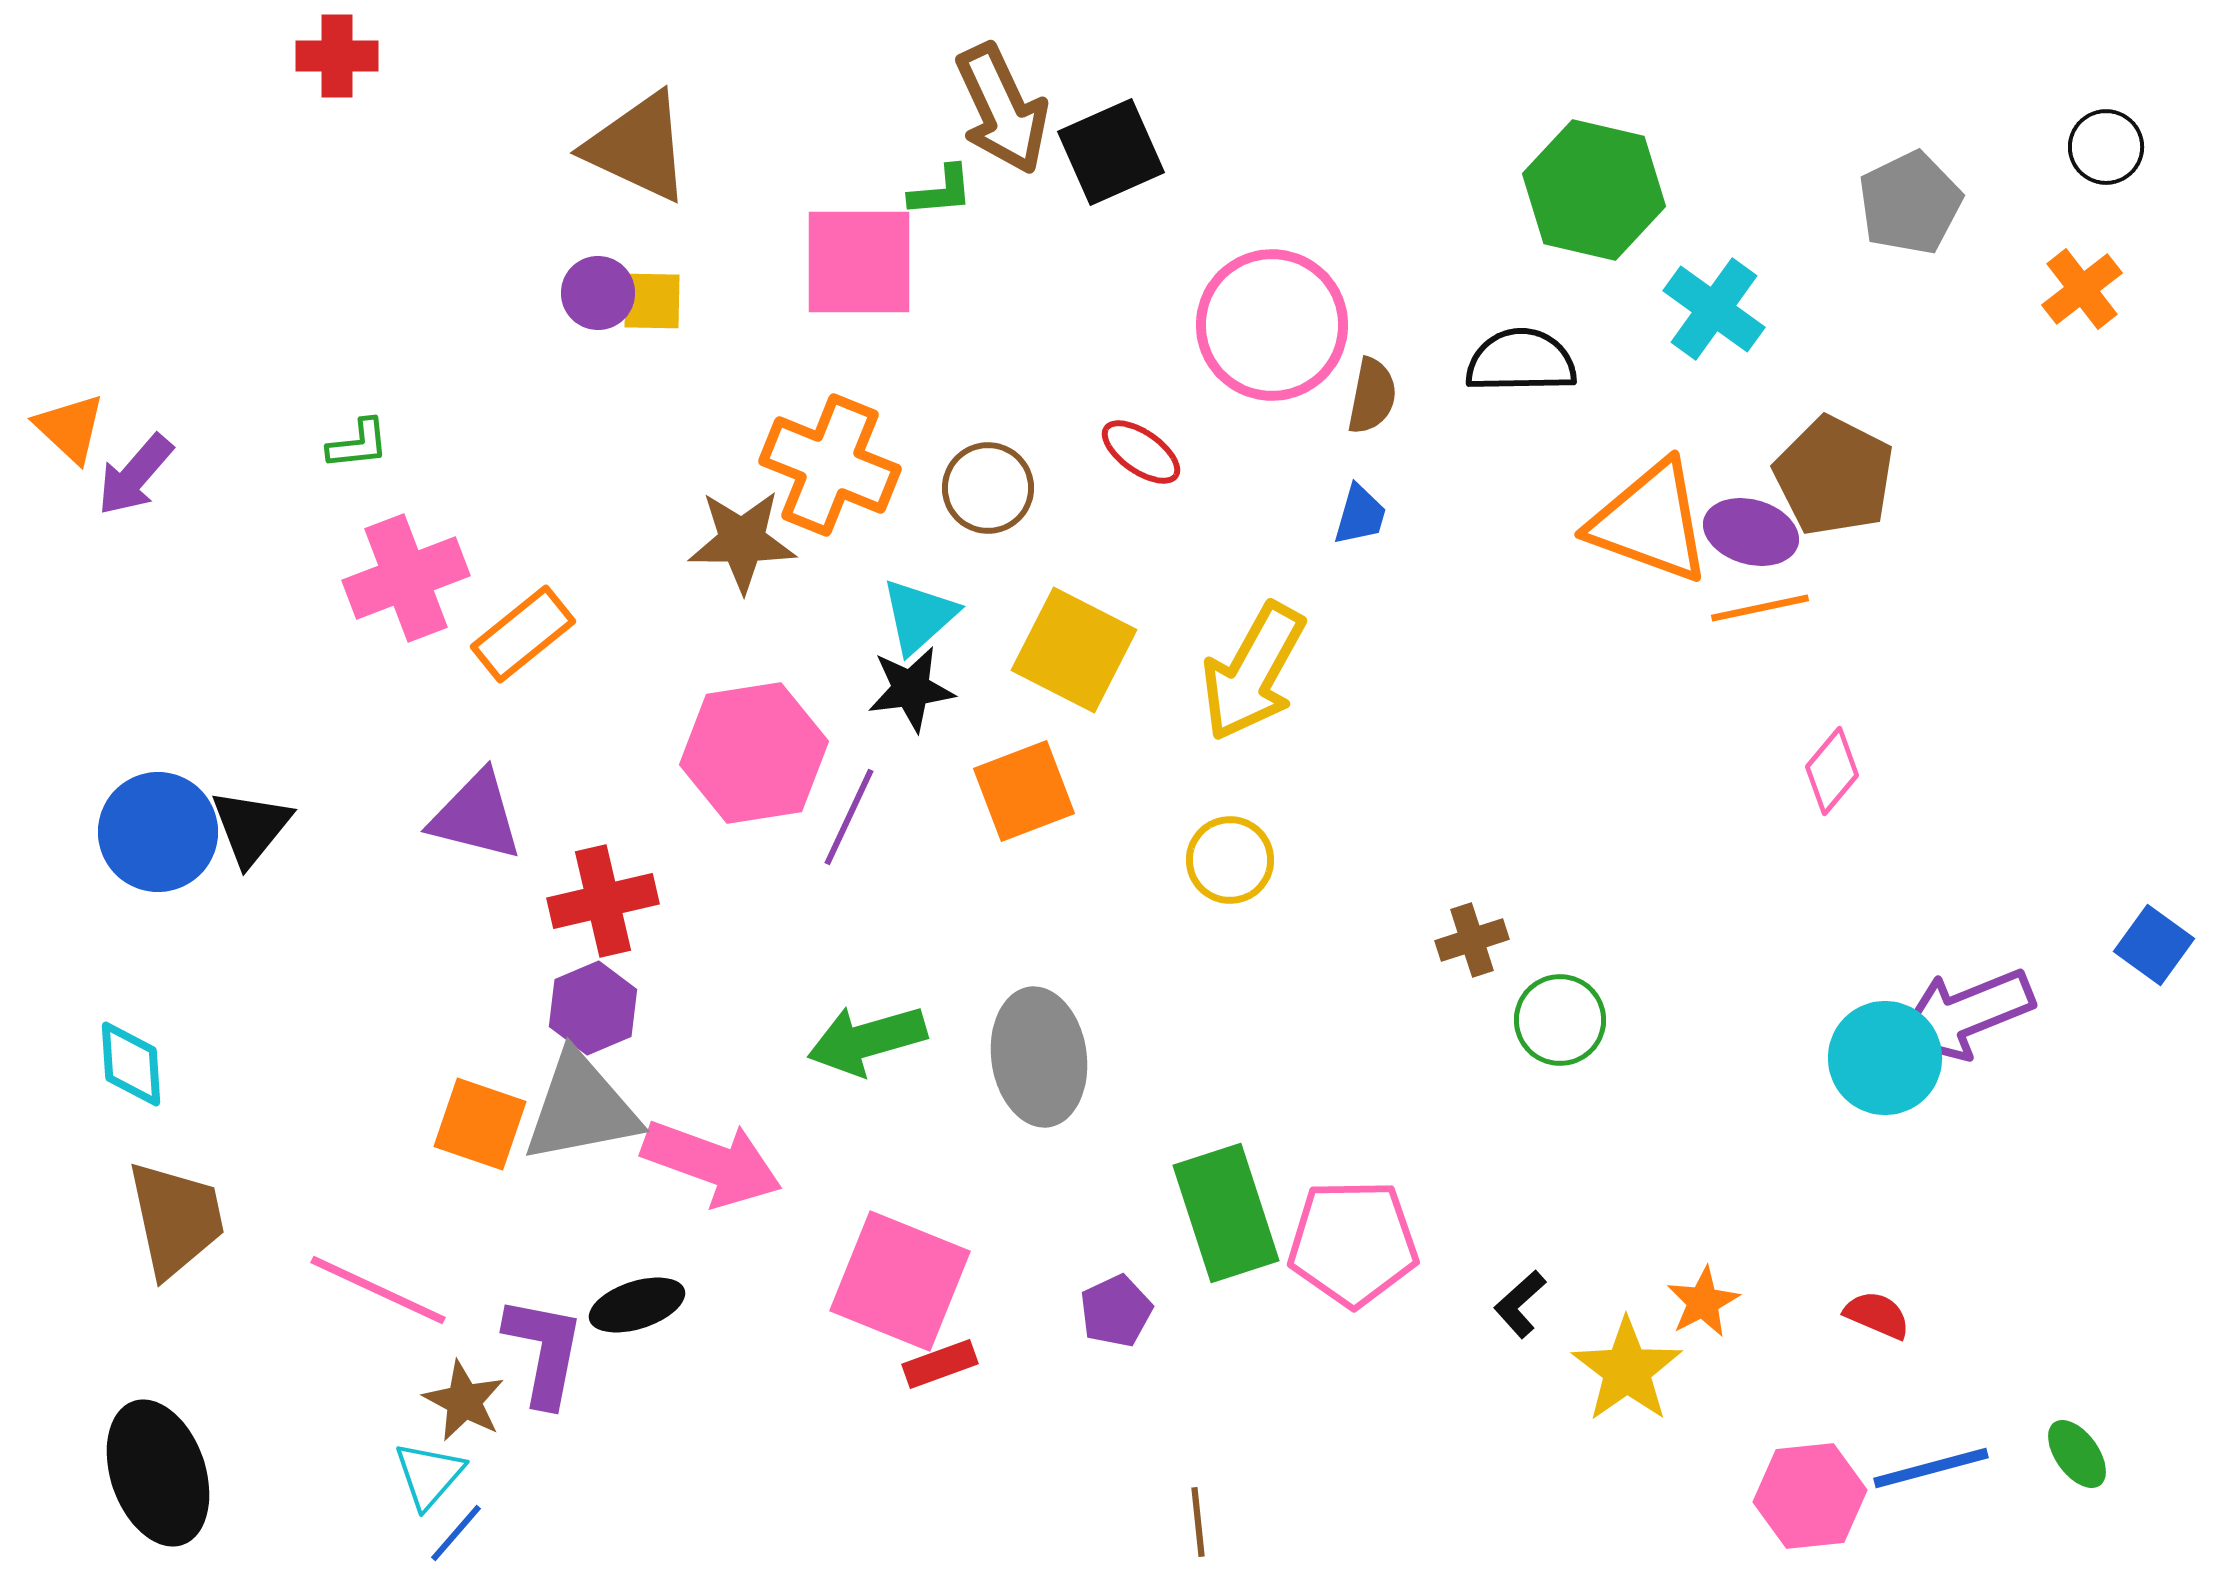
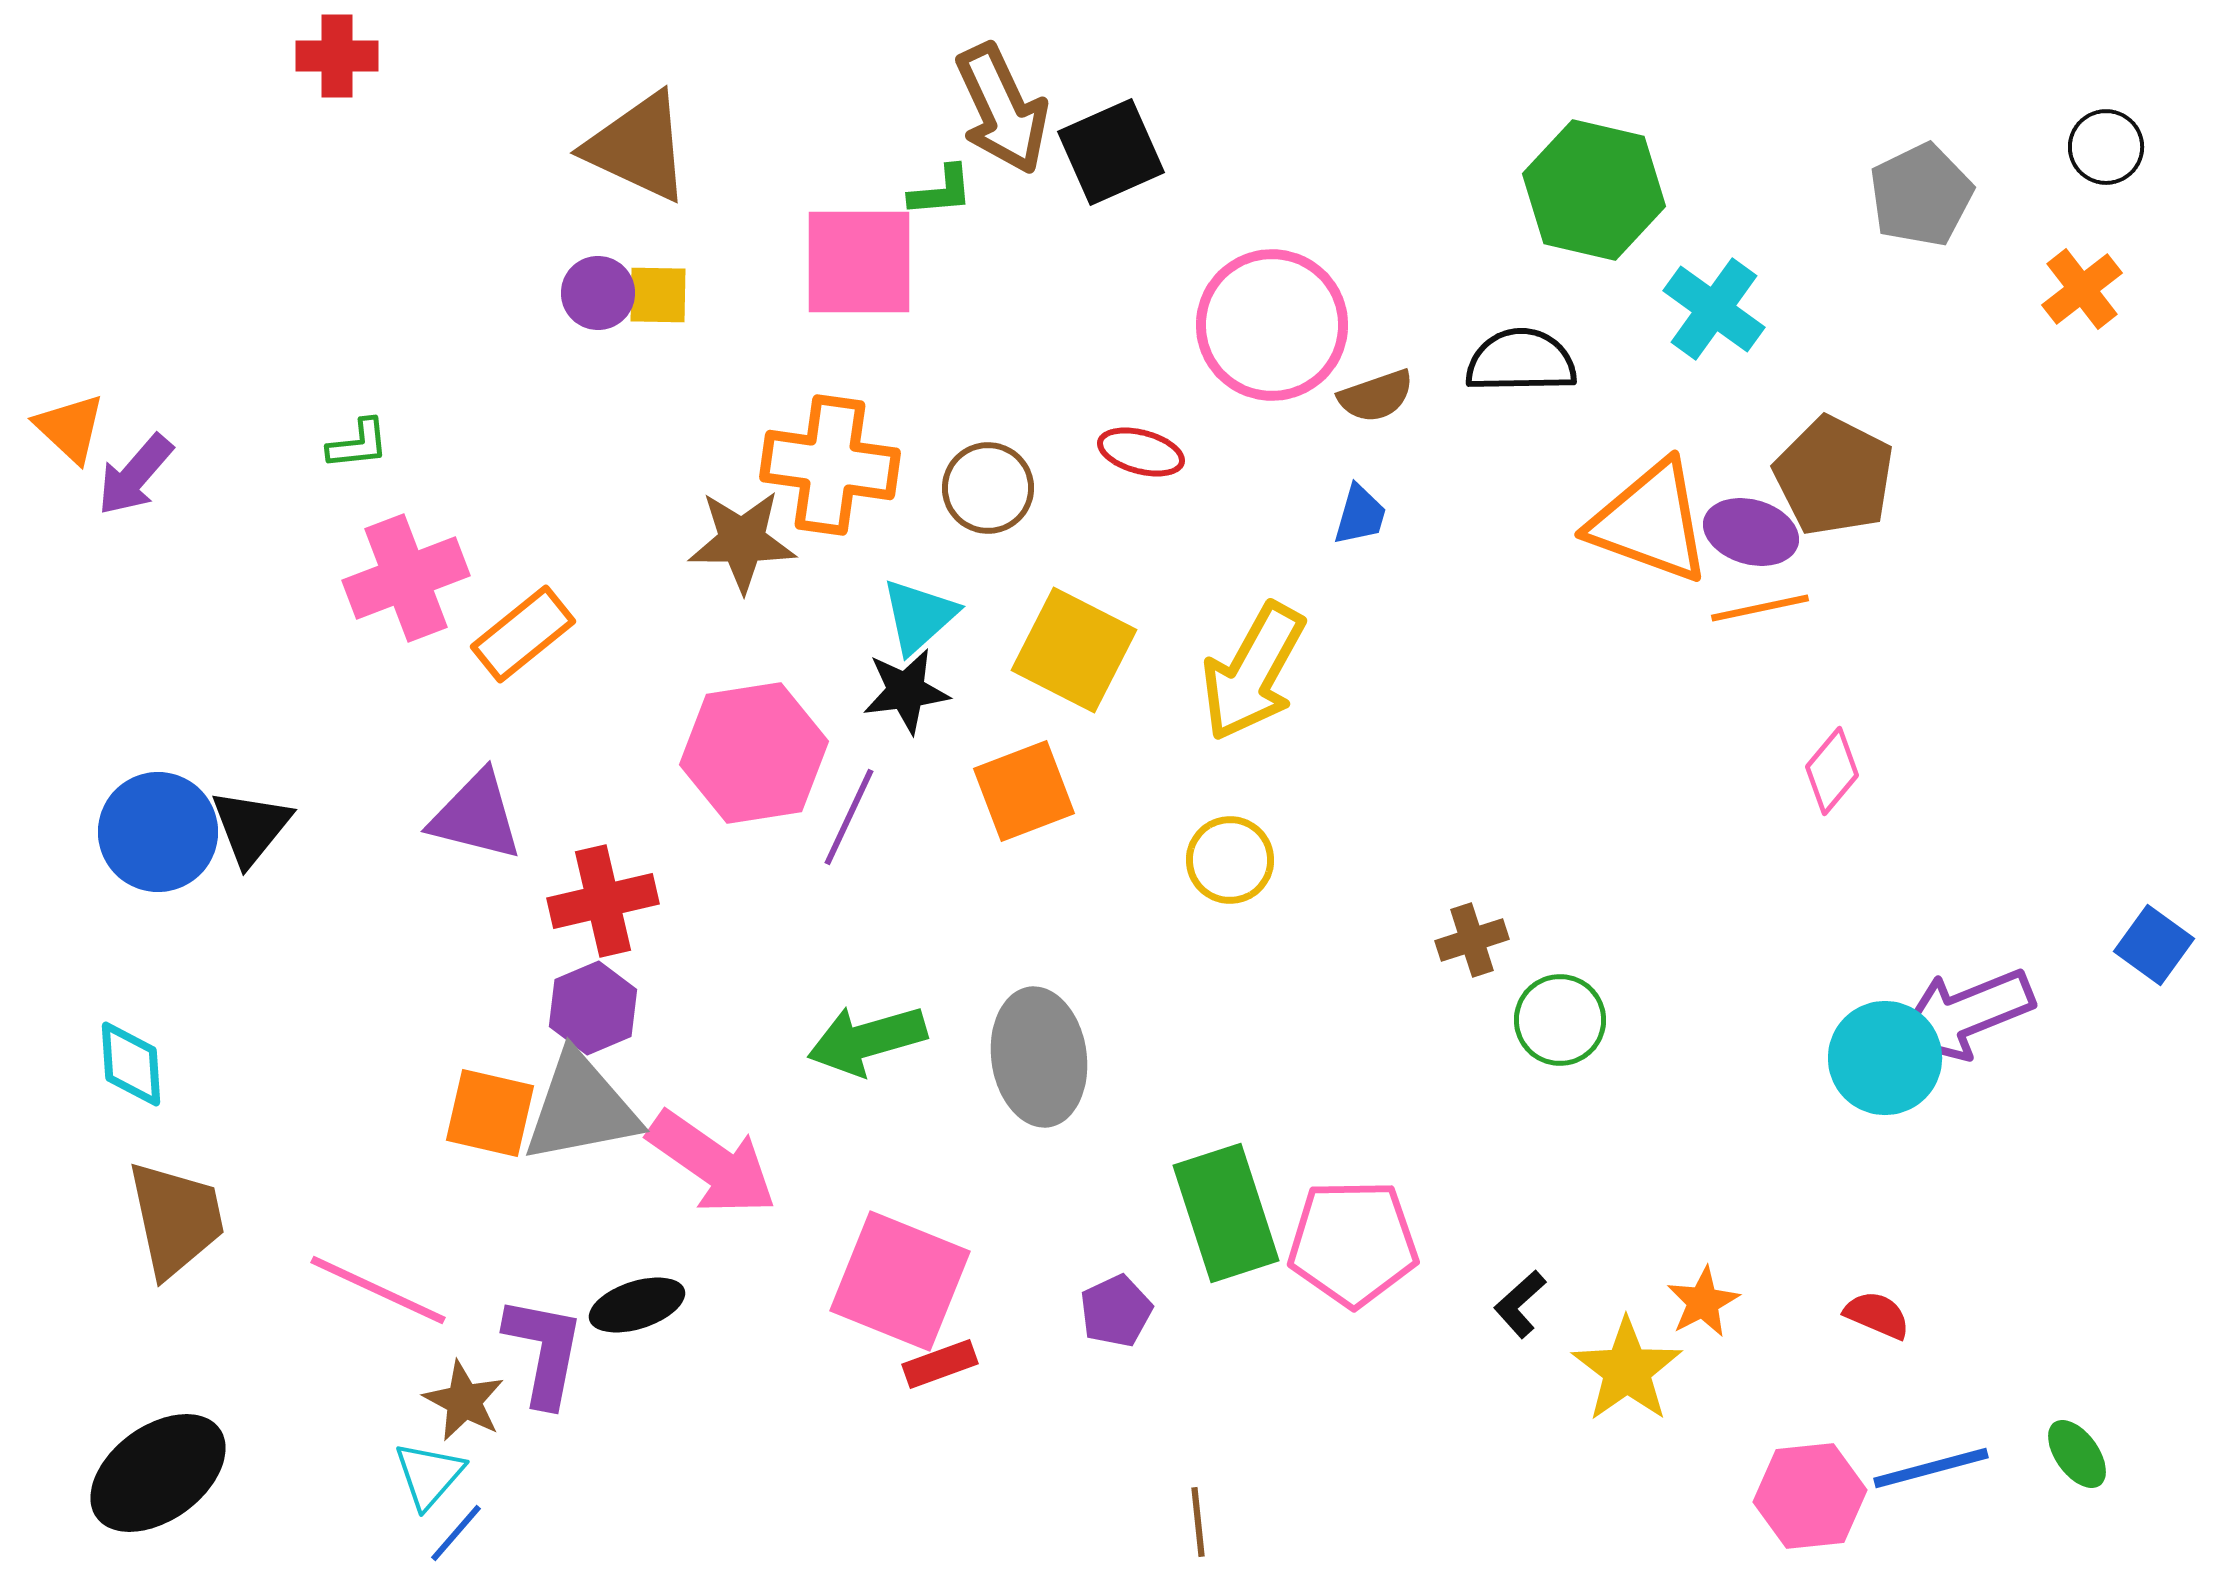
gray pentagon at (1910, 203): moved 11 px right, 8 px up
yellow square at (652, 301): moved 6 px right, 6 px up
brown semicircle at (1372, 396): moved 4 px right; rotated 60 degrees clockwise
red ellipse at (1141, 452): rotated 20 degrees counterclockwise
orange cross at (830, 465): rotated 14 degrees counterclockwise
black star at (911, 689): moved 5 px left, 2 px down
orange square at (480, 1124): moved 10 px right, 11 px up; rotated 6 degrees counterclockwise
pink arrow at (712, 1163): rotated 15 degrees clockwise
black ellipse at (158, 1473): rotated 73 degrees clockwise
